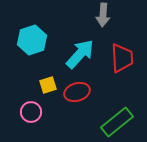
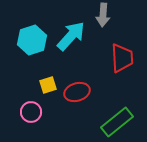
cyan arrow: moved 9 px left, 18 px up
